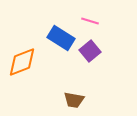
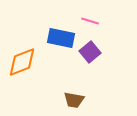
blue rectangle: rotated 20 degrees counterclockwise
purple square: moved 1 px down
